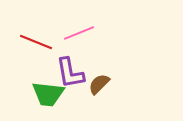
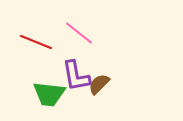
pink line: rotated 60 degrees clockwise
purple L-shape: moved 6 px right, 3 px down
green trapezoid: moved 1 px right
